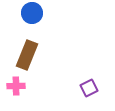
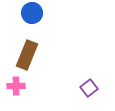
purple square: rotated 12 degrees counterclockwise
